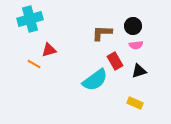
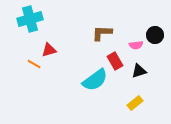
black circle: moved 22 px right, 9 px down
yellow rectangle: rotated 63 degrees counterclockwise
